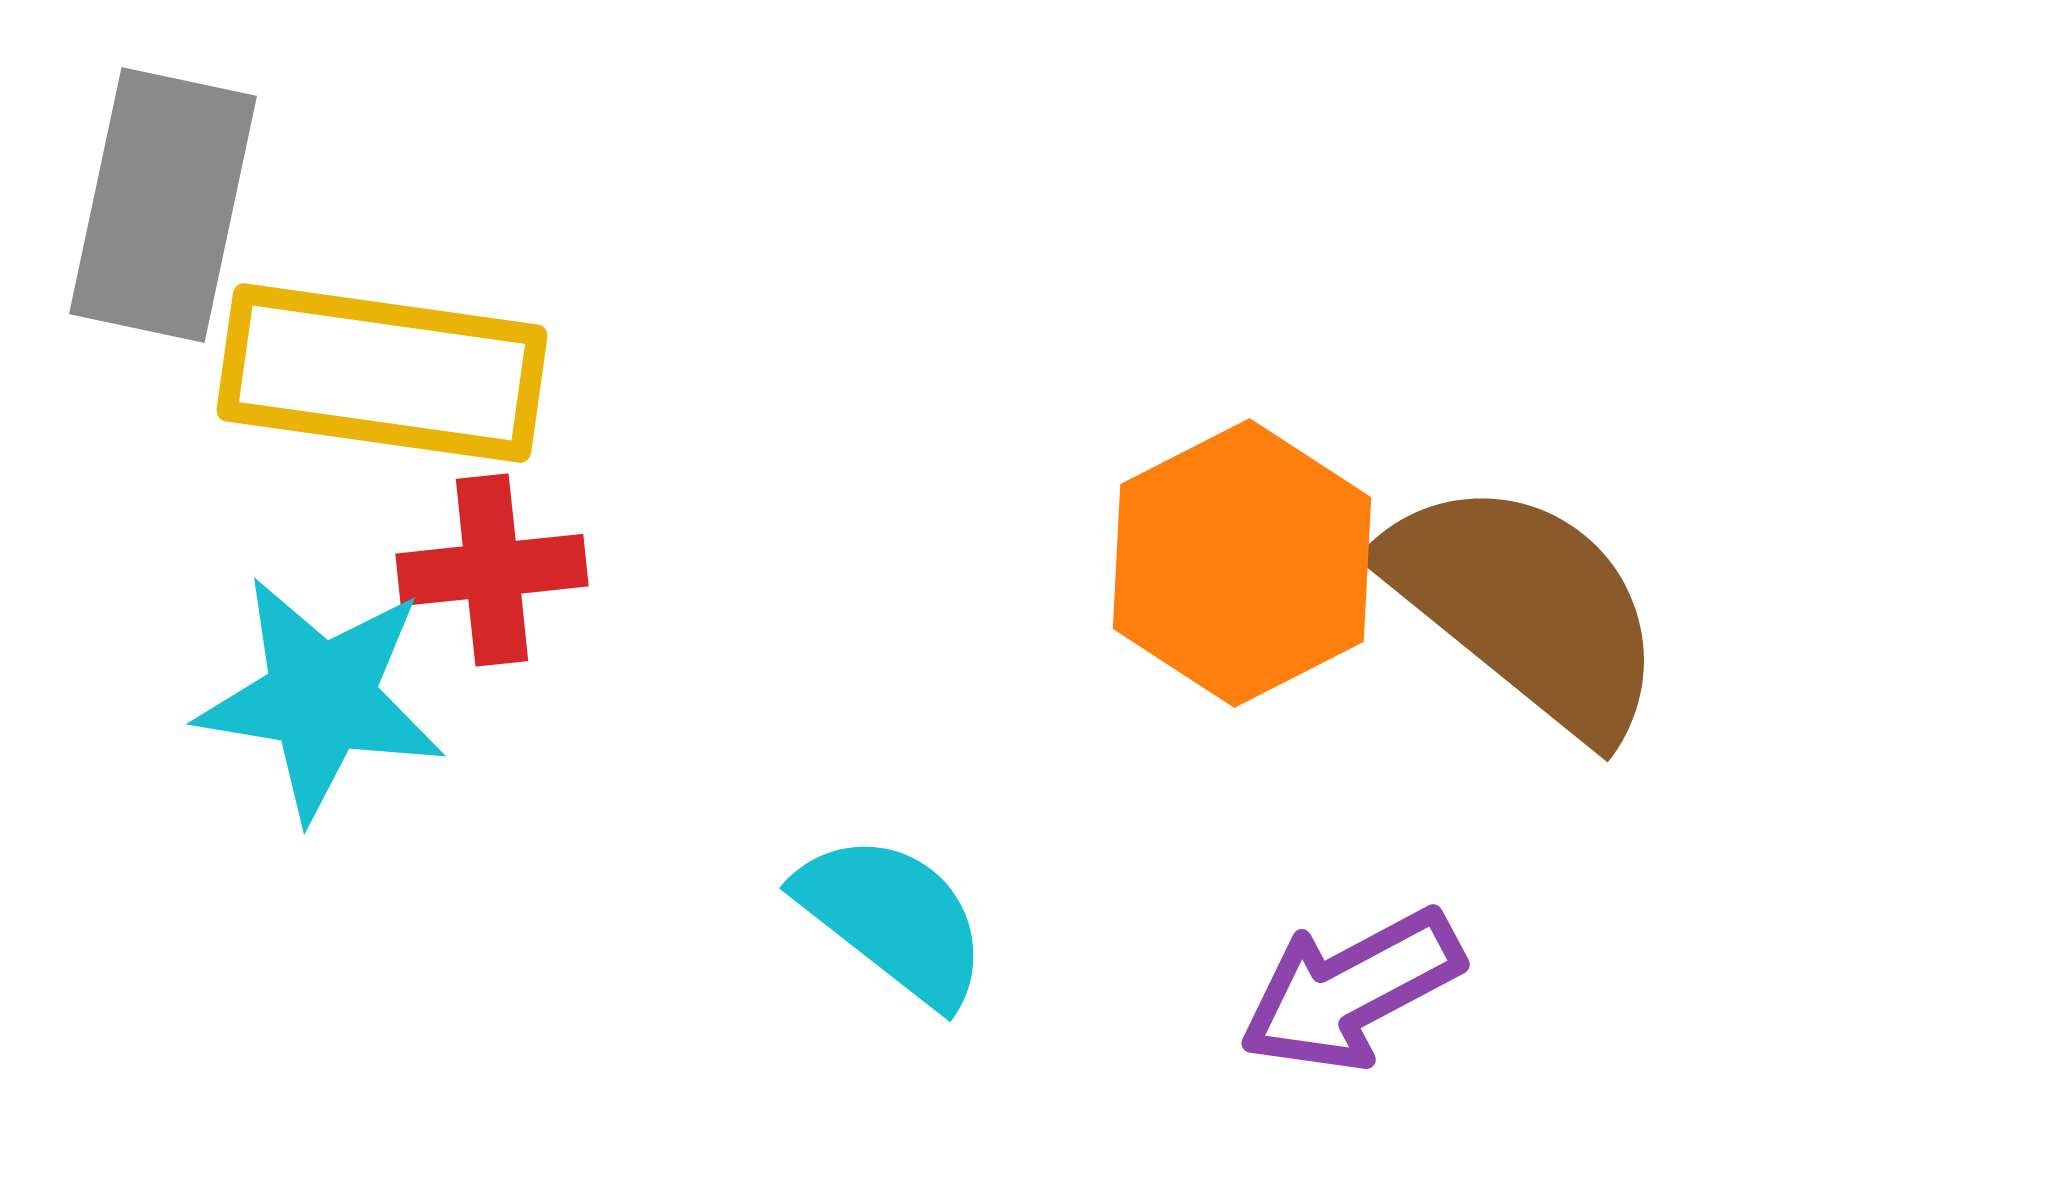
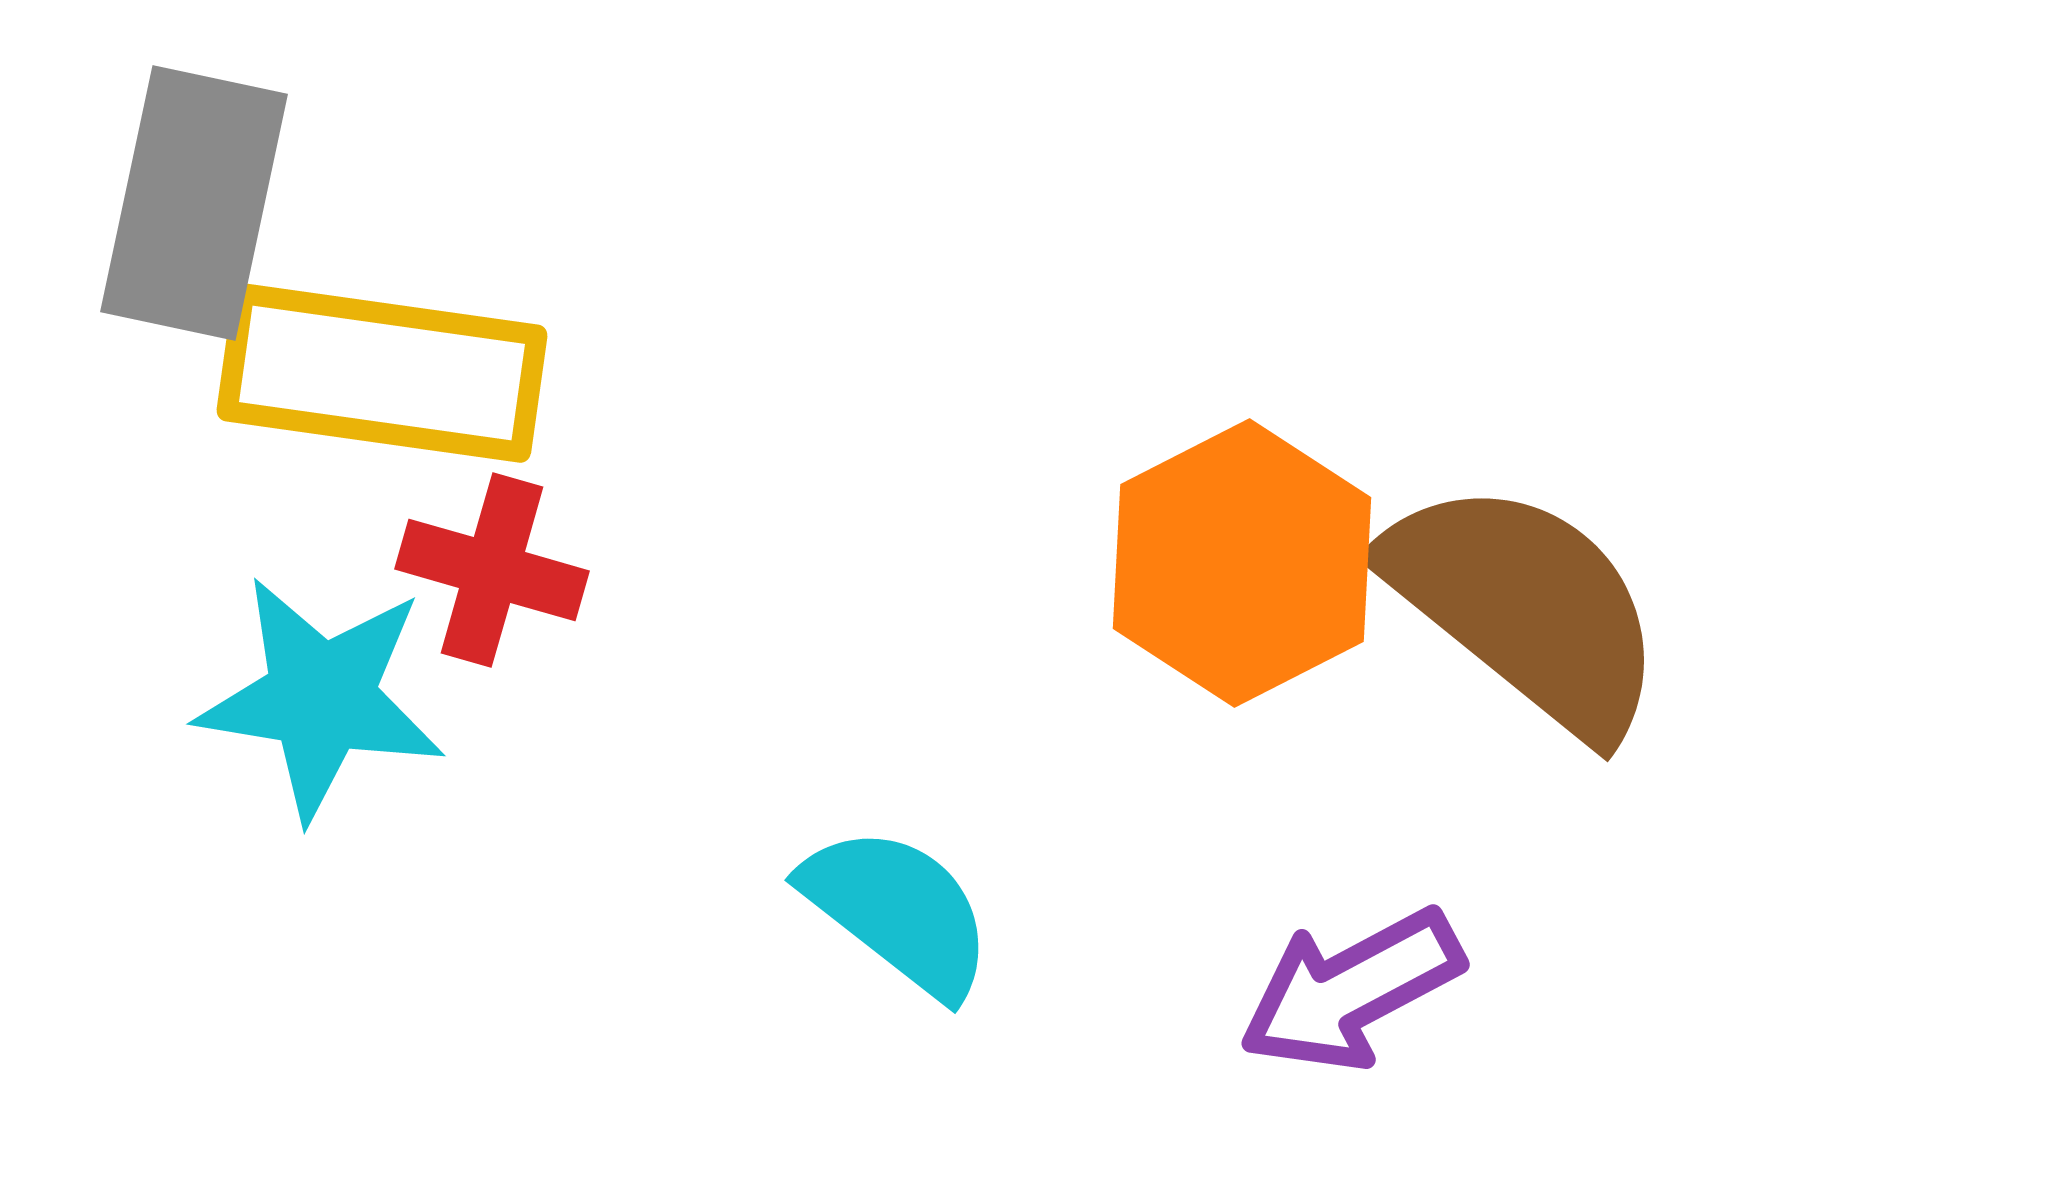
gray rectangle: moved 31 px right, 2 px up
red cross: rotated 22 degrees clockwise
cyan semicircle: moved 5 px right, 8 px up
